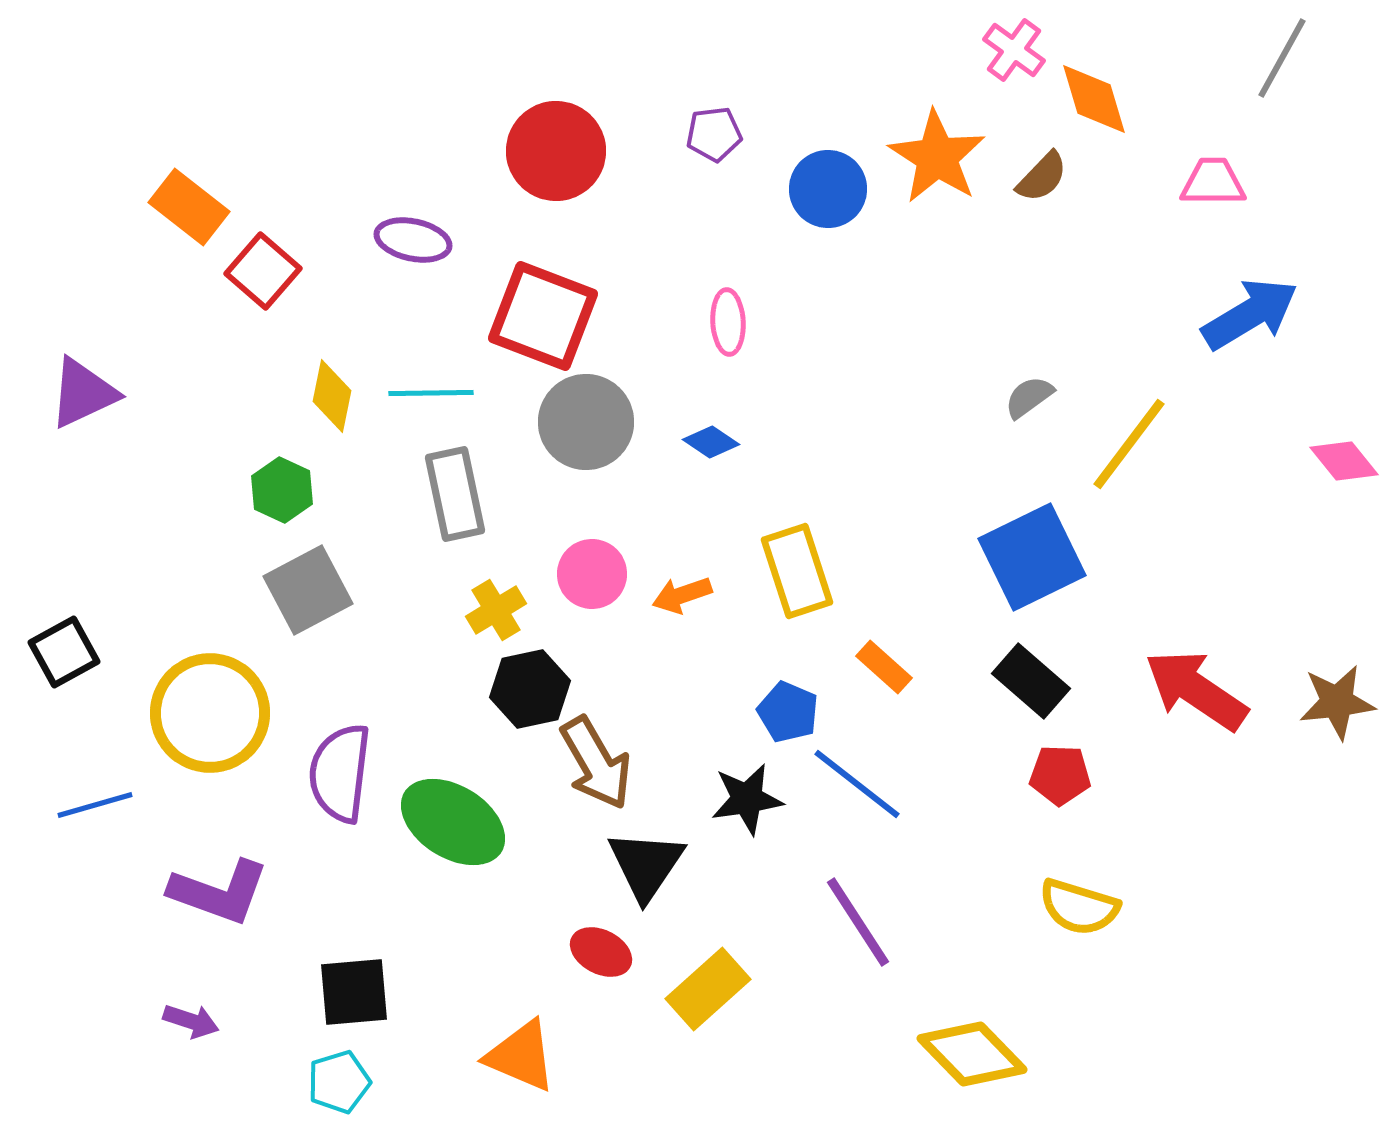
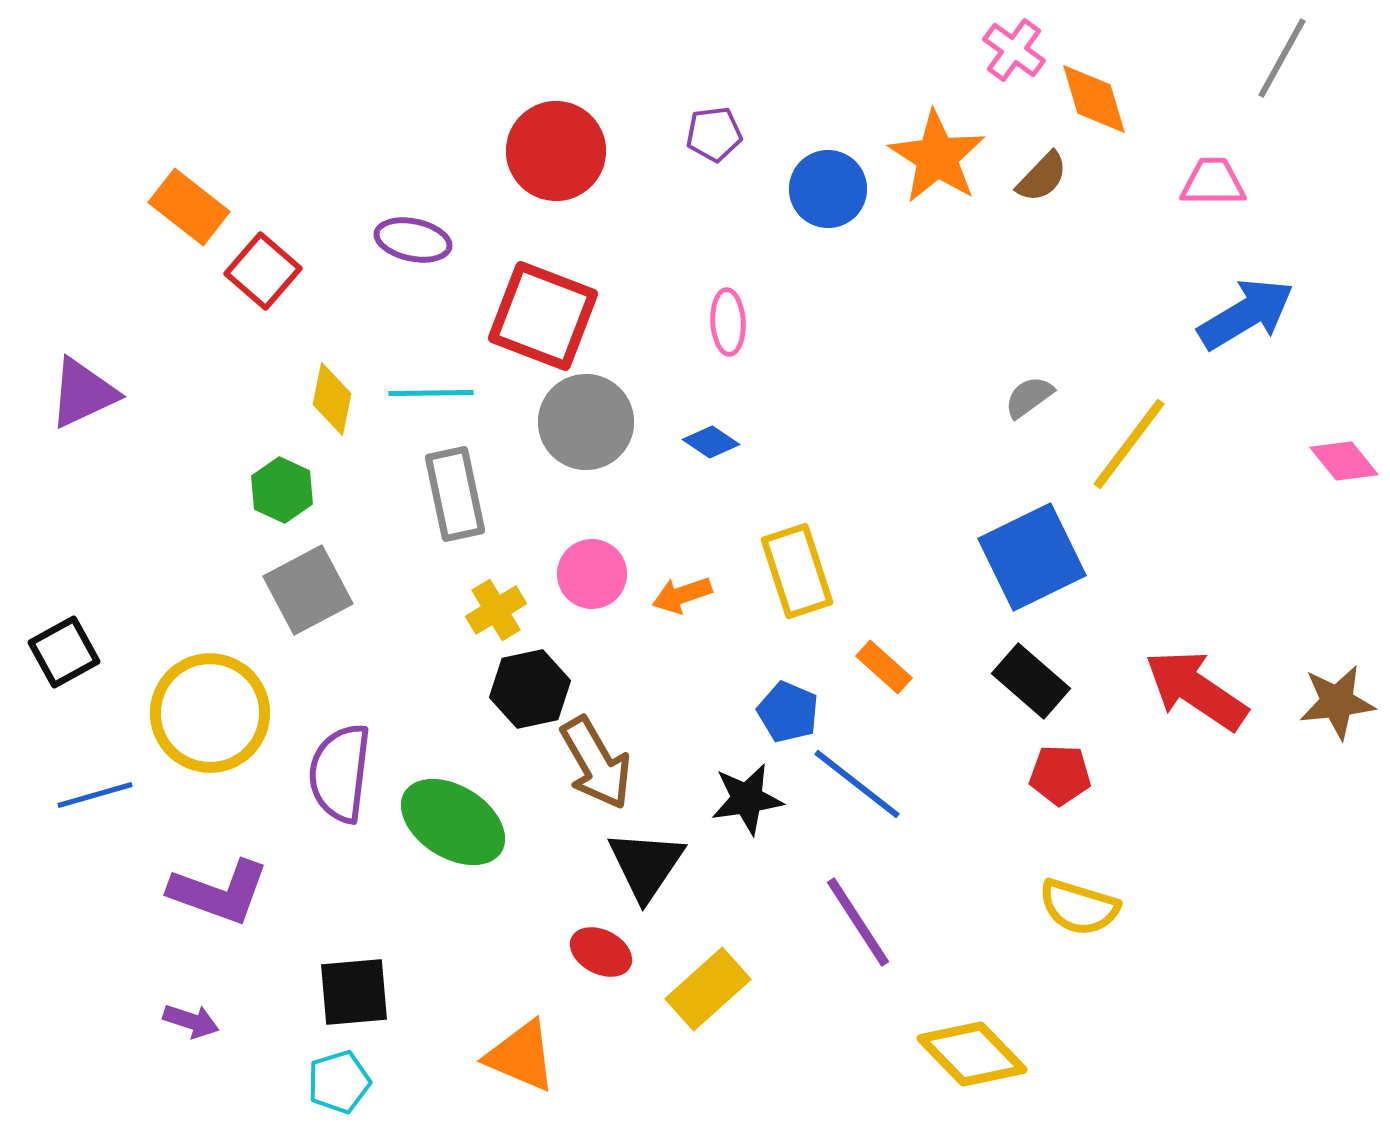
blue arrow at (1250, 314): moved 4 px left
yellow diamond at (332, 396): moved 3 px down
blue line at (95, 805): moved 10 px up
